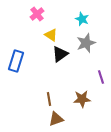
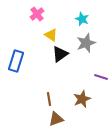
purple line: rotated 56 degrees counterclockwise
brown star: rotated 18 degrees counterclockwise
